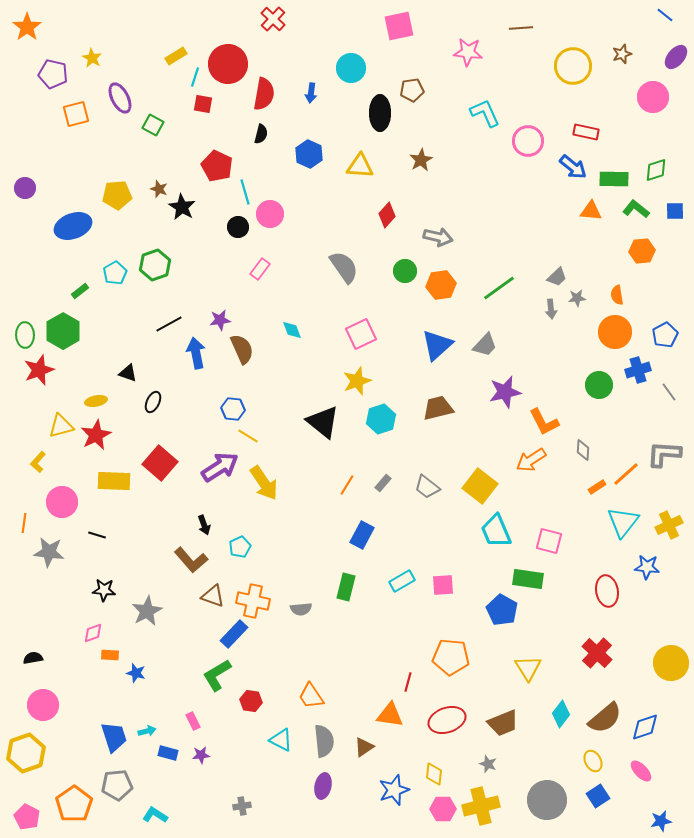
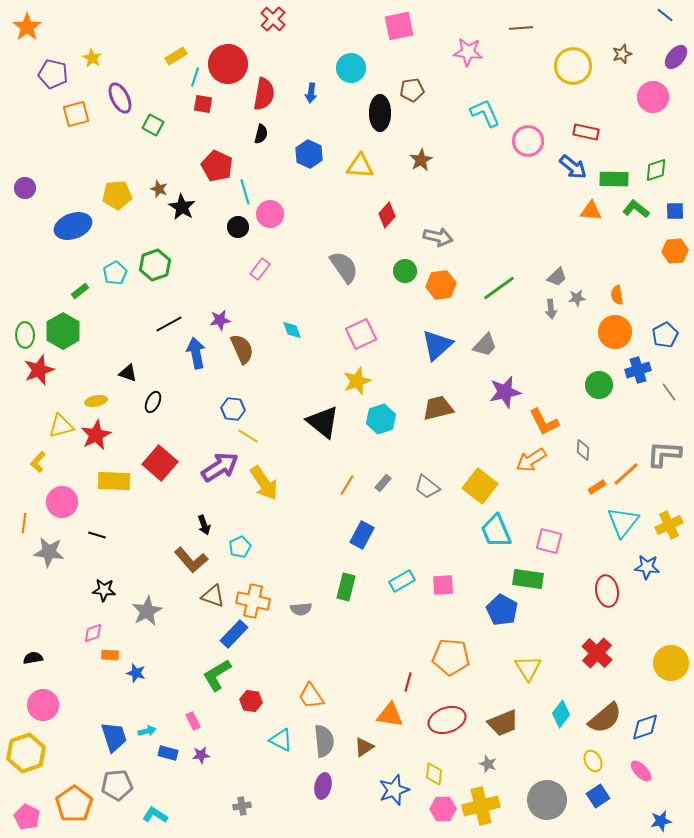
orange hexagon at (642, 251): moved 33 px right
